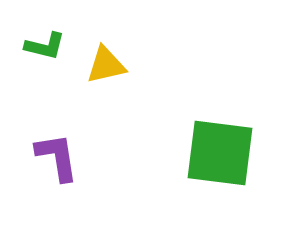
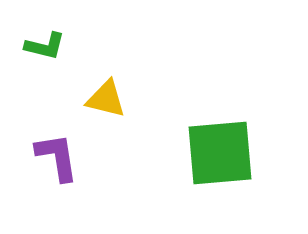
yellow triangle: moved 34 px down; rotated 27 degrees clockwise
green square: rotated 12 degrees counterclockwise
